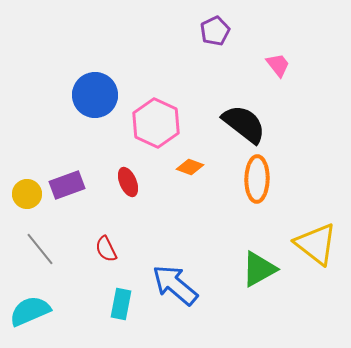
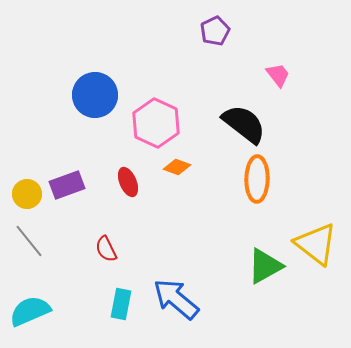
pink trapezoid: moved 10 px down
orange diamond: moved 13 px left
gray line: moved 11 px left, 8 px up
green triangle: moved 6 px right, 3 px up
blue arrow: moved 1 px right, 14 px down
